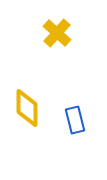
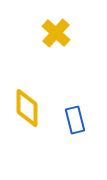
yellow cross: moved 1 px left
